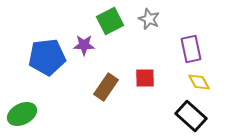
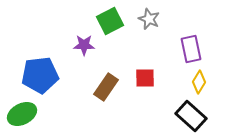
blue pentagon: moved 7 px left, 18 px down
yellow diamond: rotated 60 degrees clockwise
